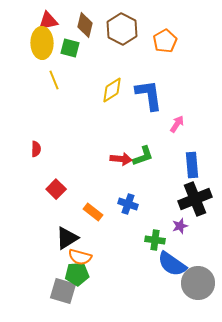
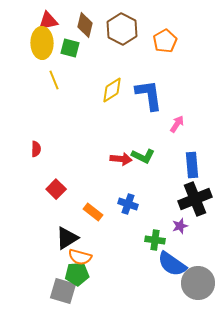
green L-shape: rotated 45 degrees clockwise
